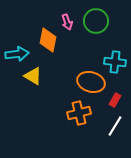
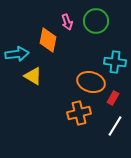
red rectangle: moved 2 px left, 2 px up
